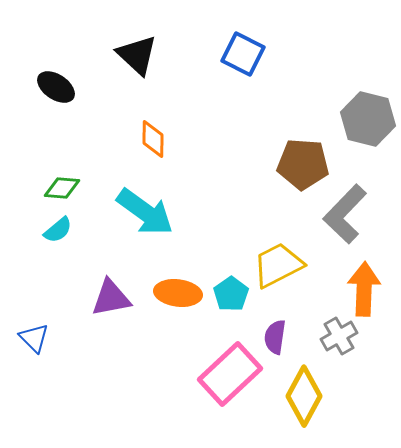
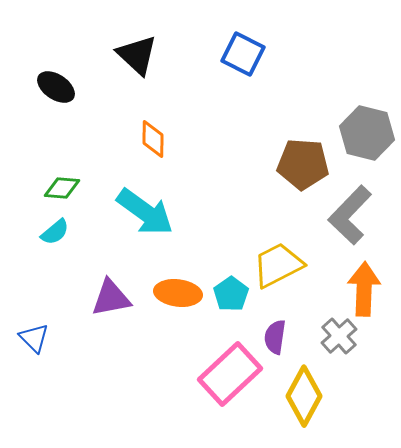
gray hexagon: moved 1 px left, 14 px down
gray L-shape: moved 5 px right, 1 px down
cyan semicircle: moved 3 px left, 2 px down
gray cross: rotated 12 degrees counterclockwise
